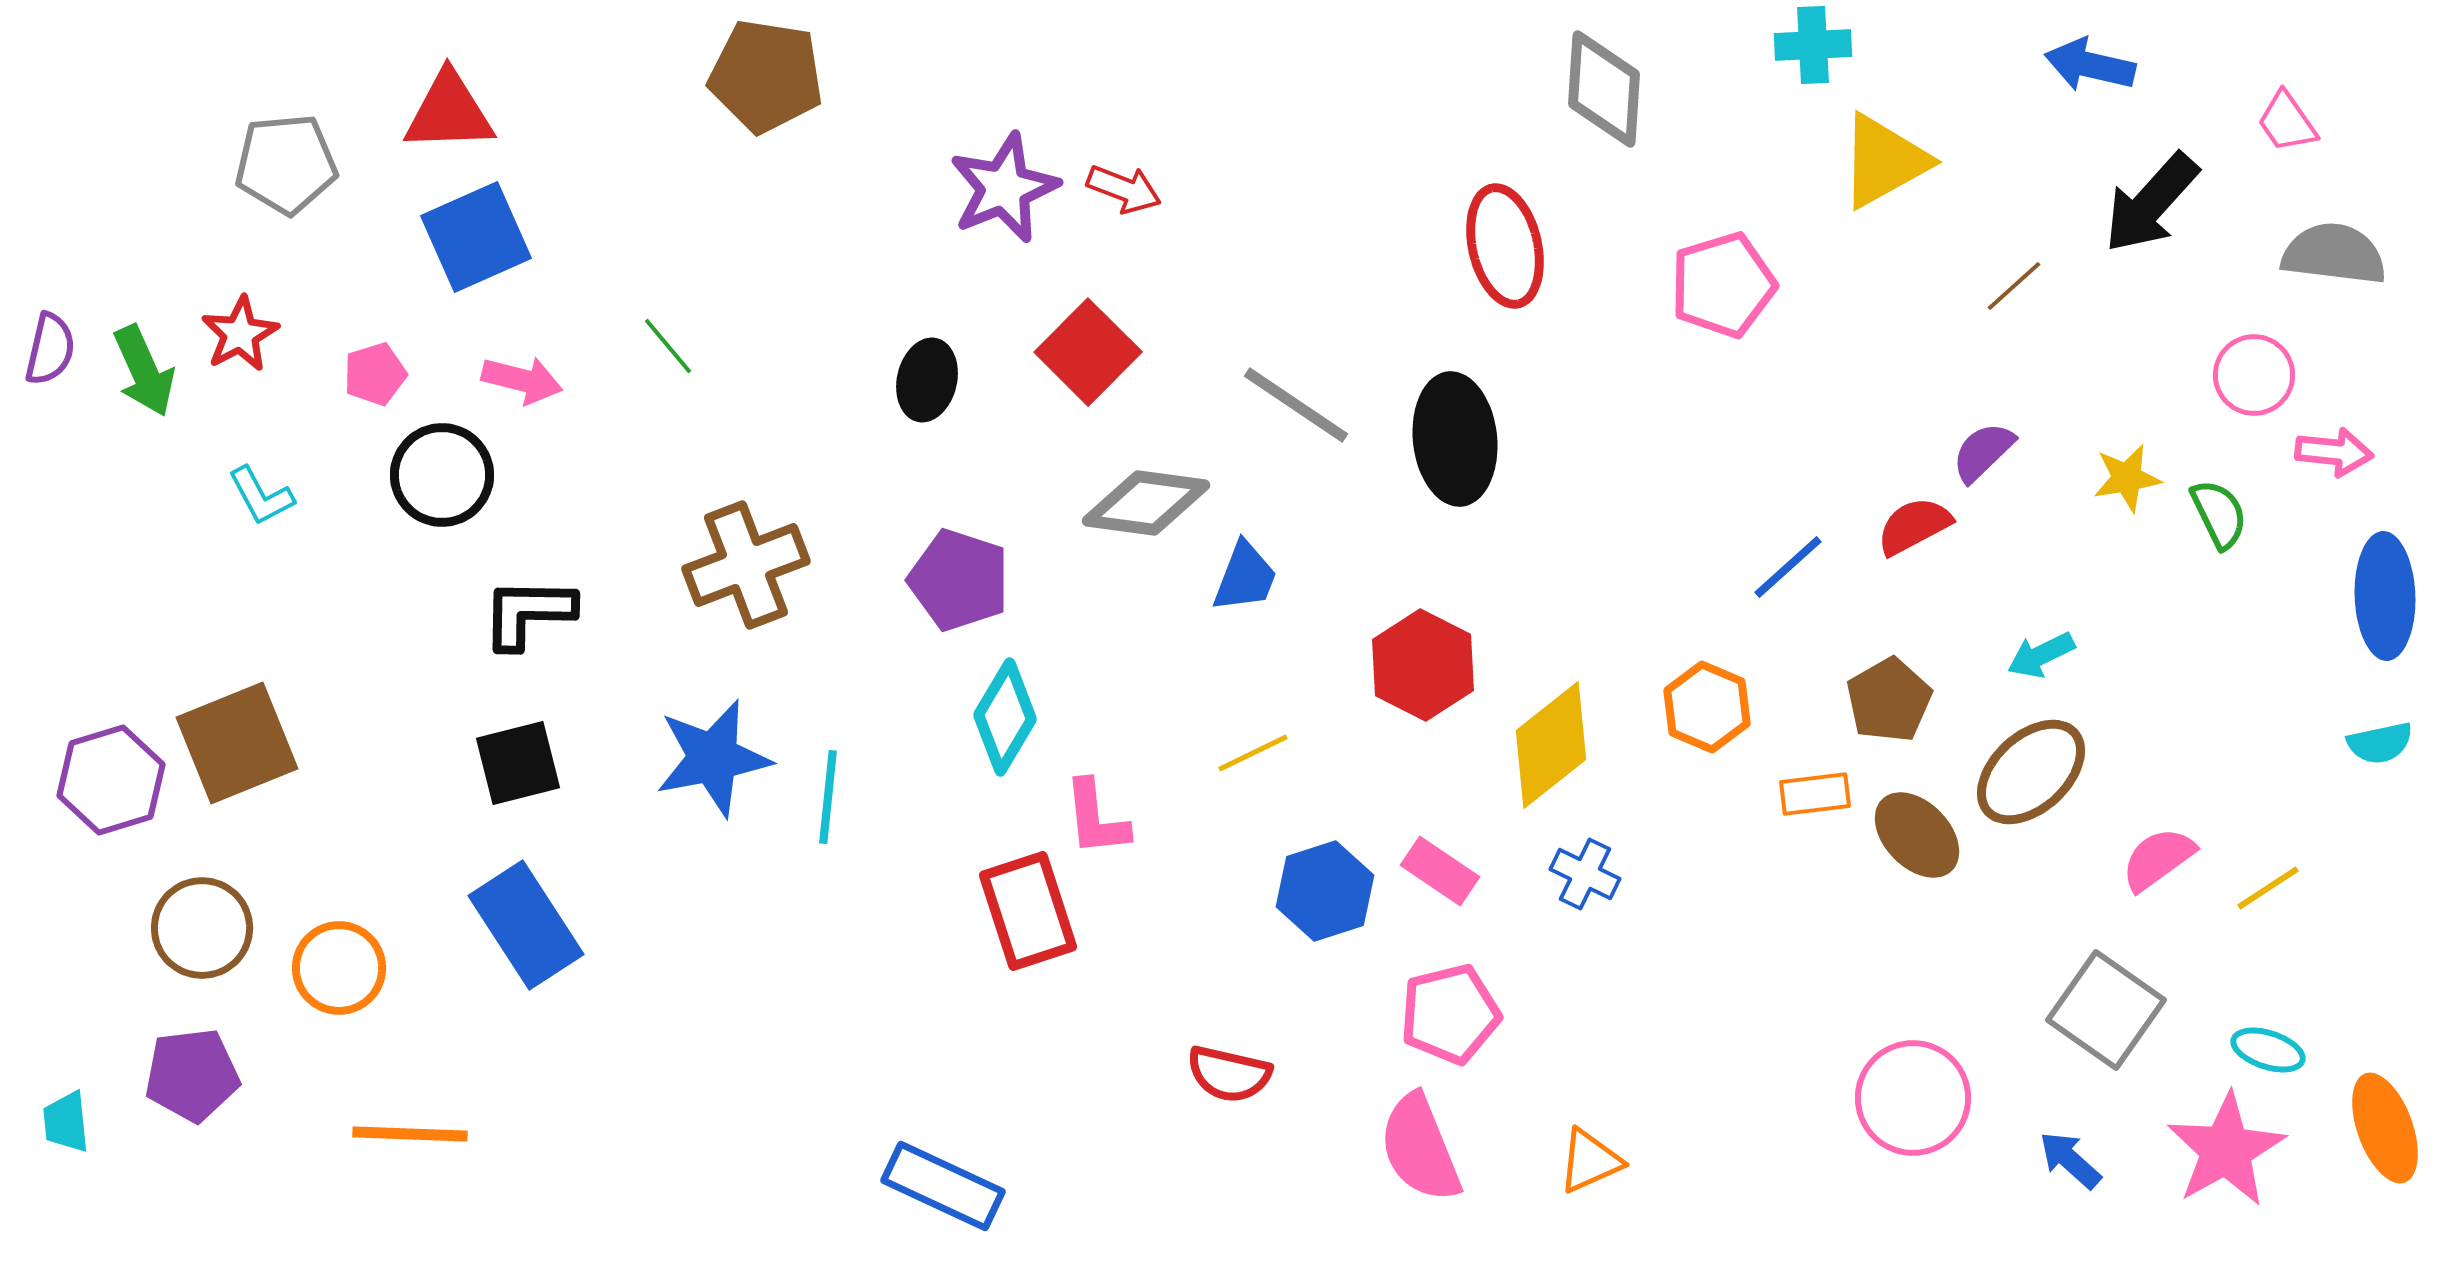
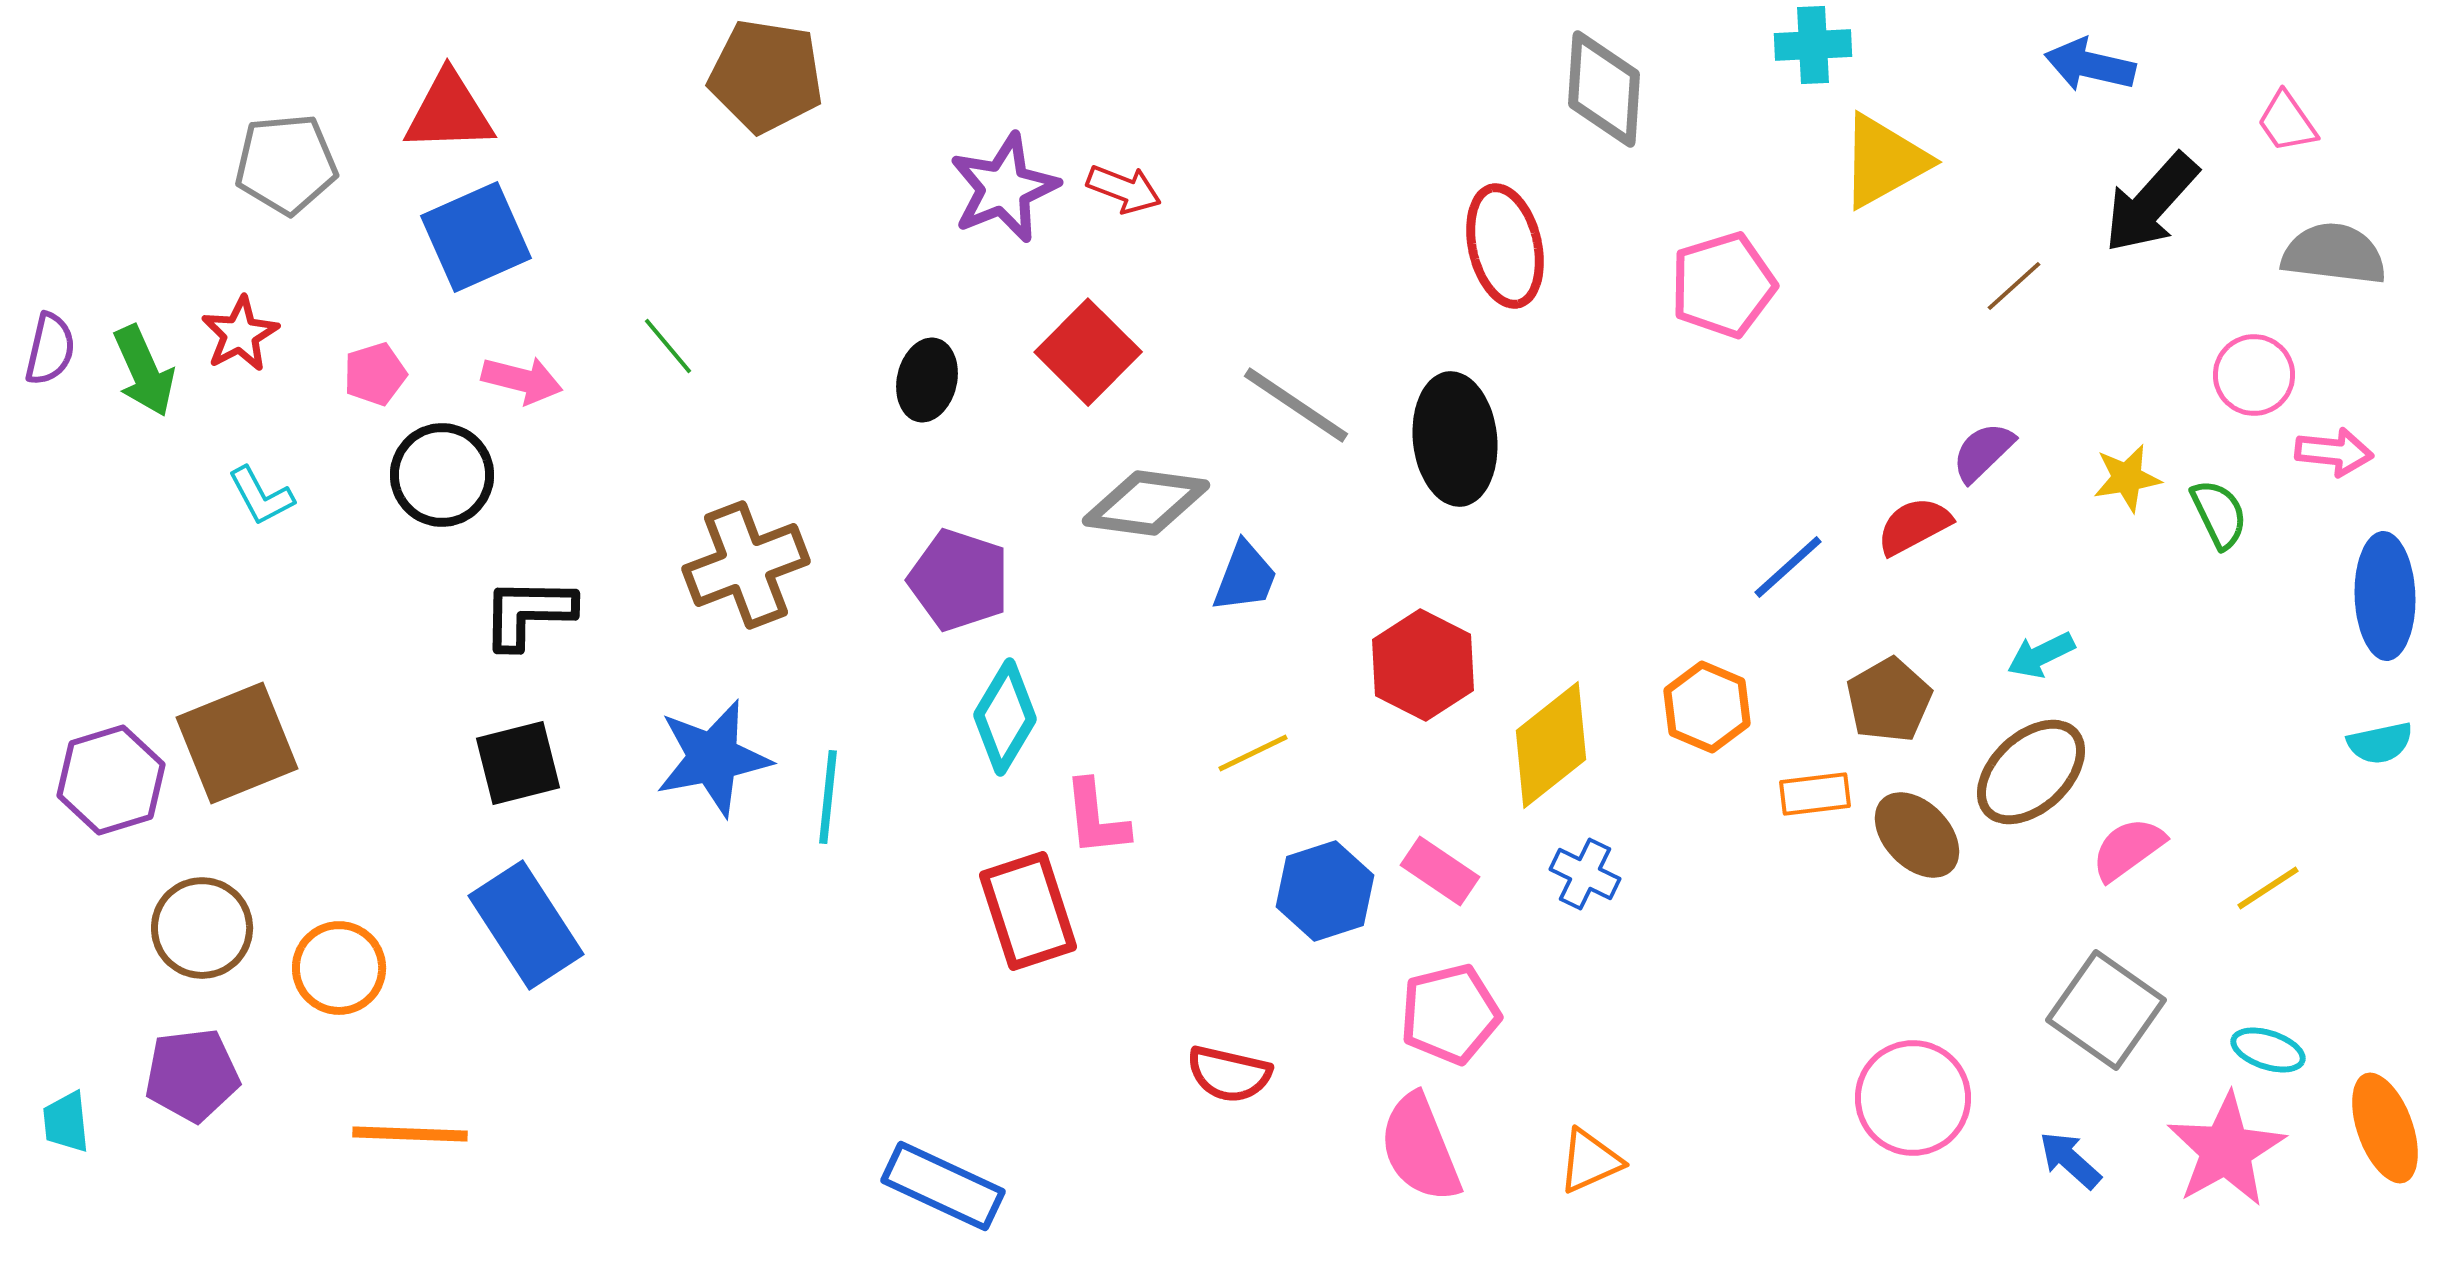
pink semicircle at (2158, 859): moved 30 px left, 10 px up
